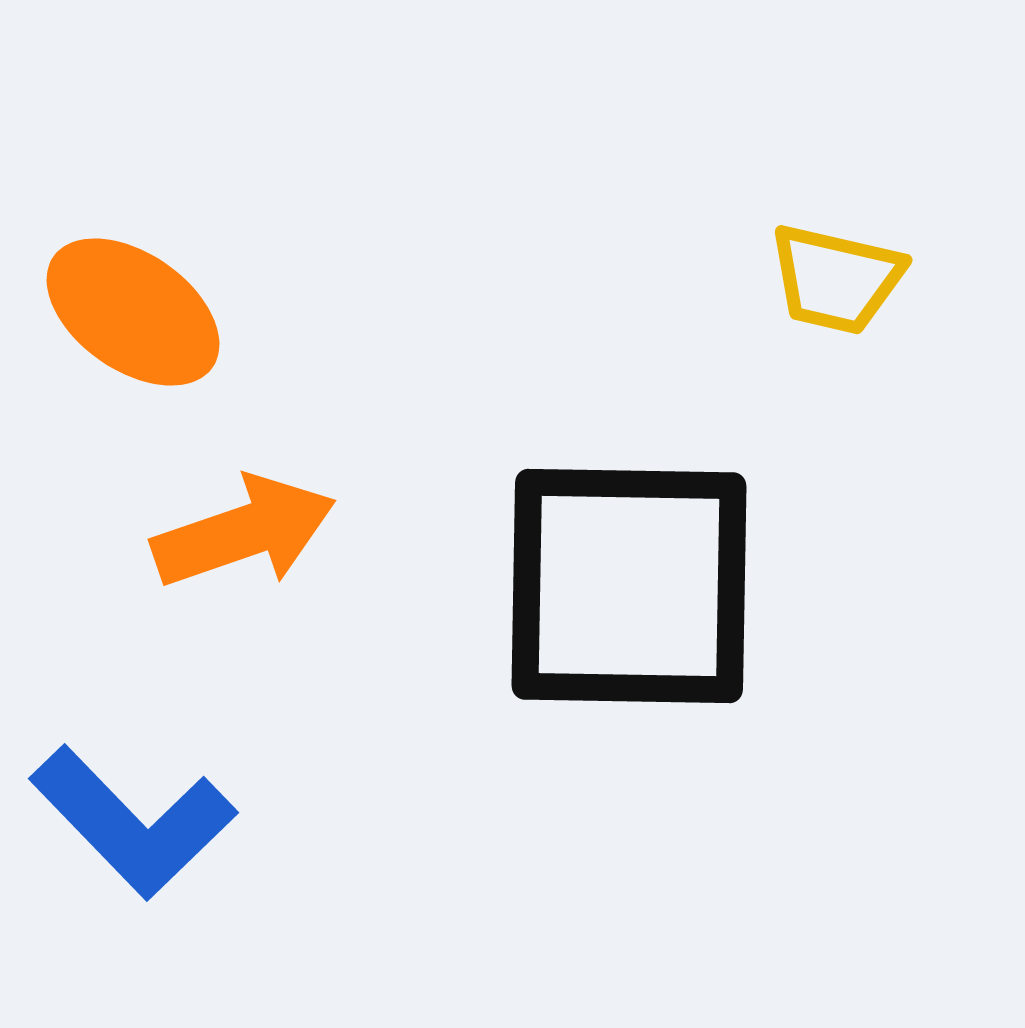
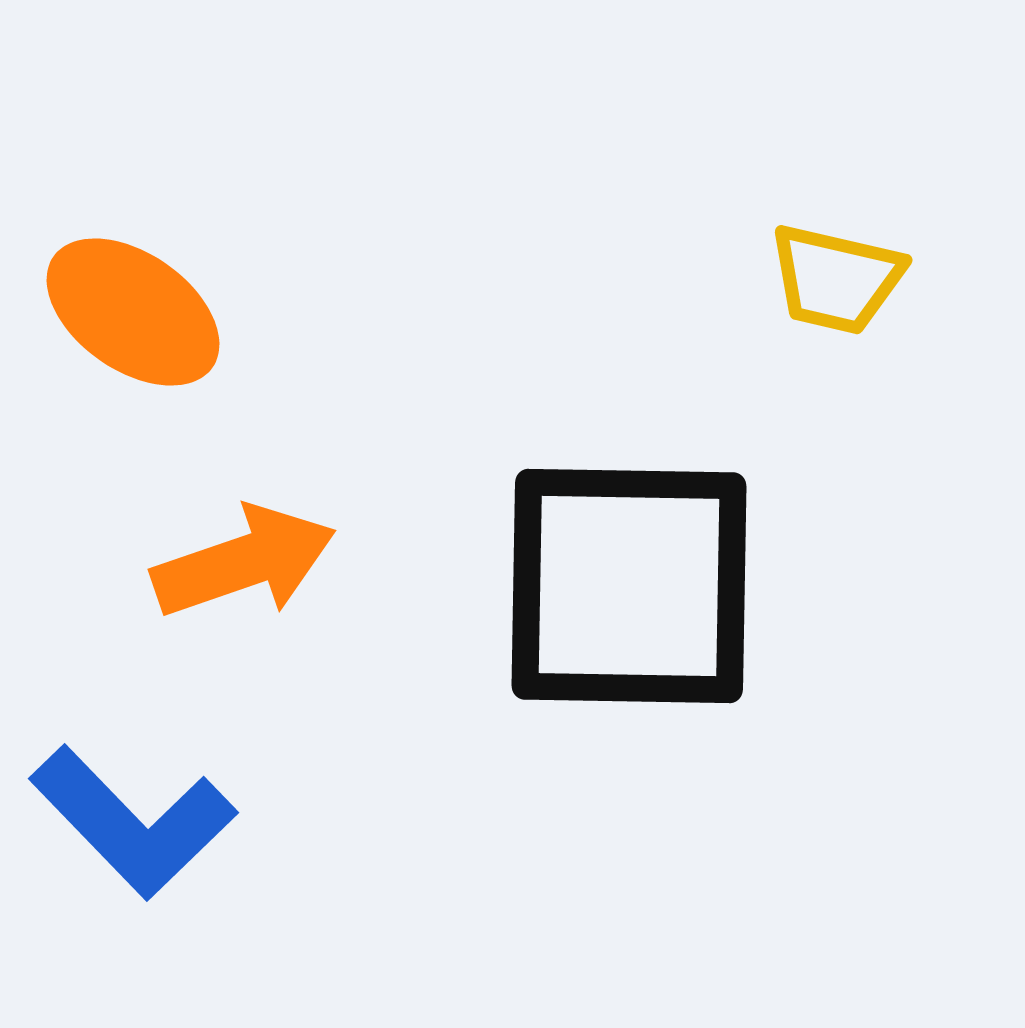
orange arrow: moved 30 px down
